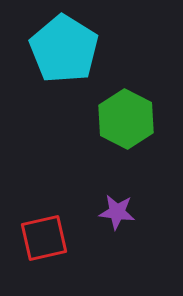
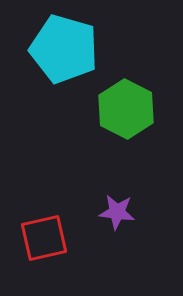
cyan pentagon: rotated 16 degrees counterclockwise
green hexagon: moved 10 px up
